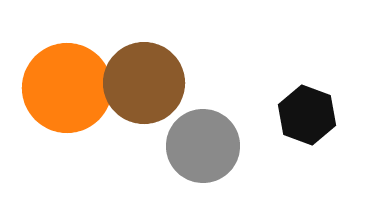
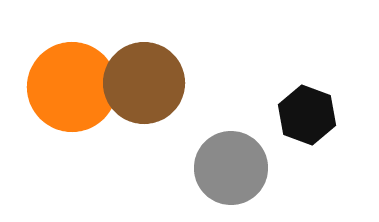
orange circle: moved 5 px right, 1 px up
gray circle: moved 28 px right, 22 px down
